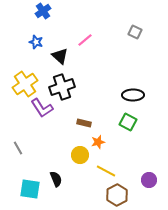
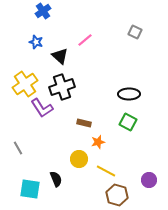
black ellipse: moved 4 px left, 1 px up
yellow circle: moved 1 px left, 4 px down
brown hexagon: rotated 15 degrees counterclockwise
